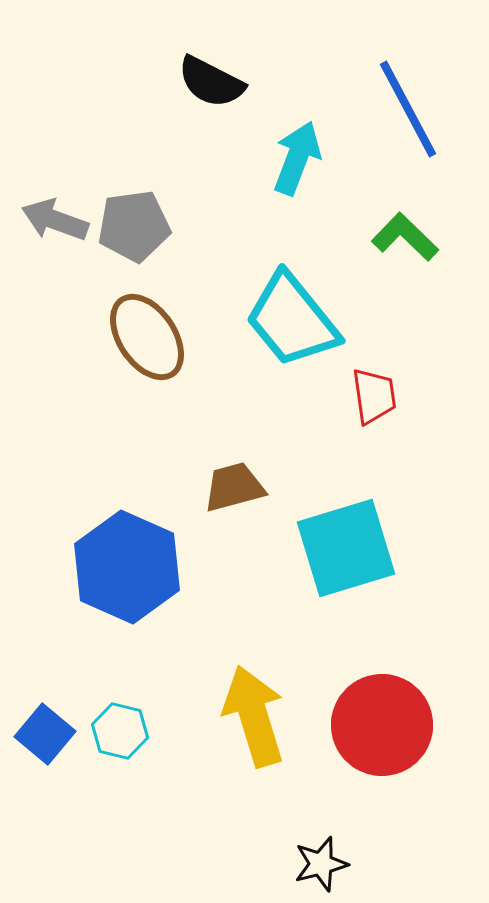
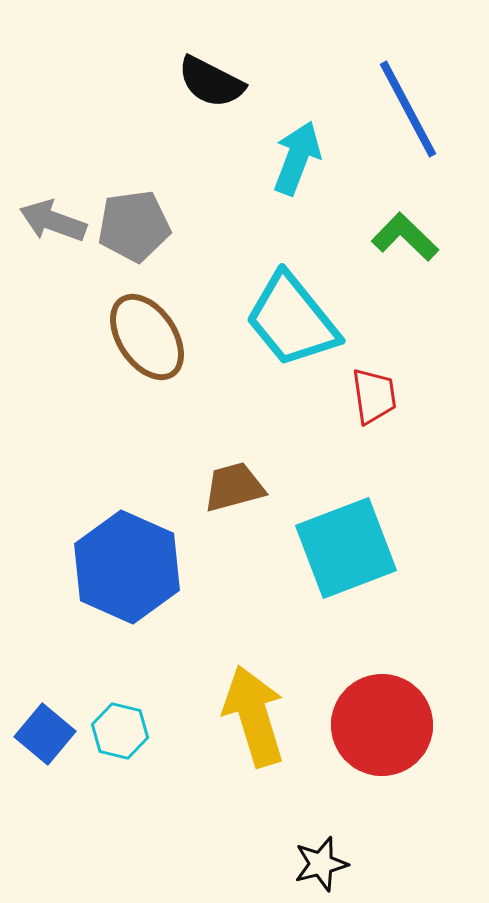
gray arrow: moved 2 px left, 1 px down
cyan square: rotated 4 degrees counterclockwise
